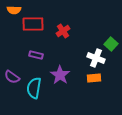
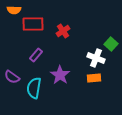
purple rectangle: rotated 64 degrees counterclockwise
